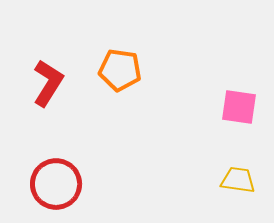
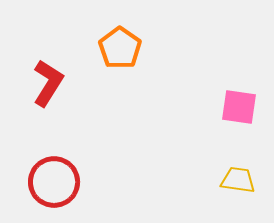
orange pentagon: moved 22 px up; rotated 27 degrees clockwise
red circle: moved 2 px left, 2 px up
